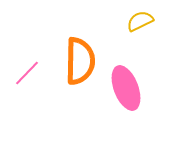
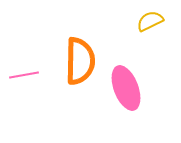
yellow semicircle: moved 10 px right
pink line: moved 3 px left, 2 px down; rotated 36 degrees clockwise
